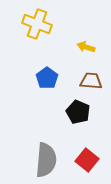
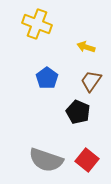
brown trapezoid: rotated 60 degrees counterclockwise
gray semicircle: rotated 104 degrees clockwise
